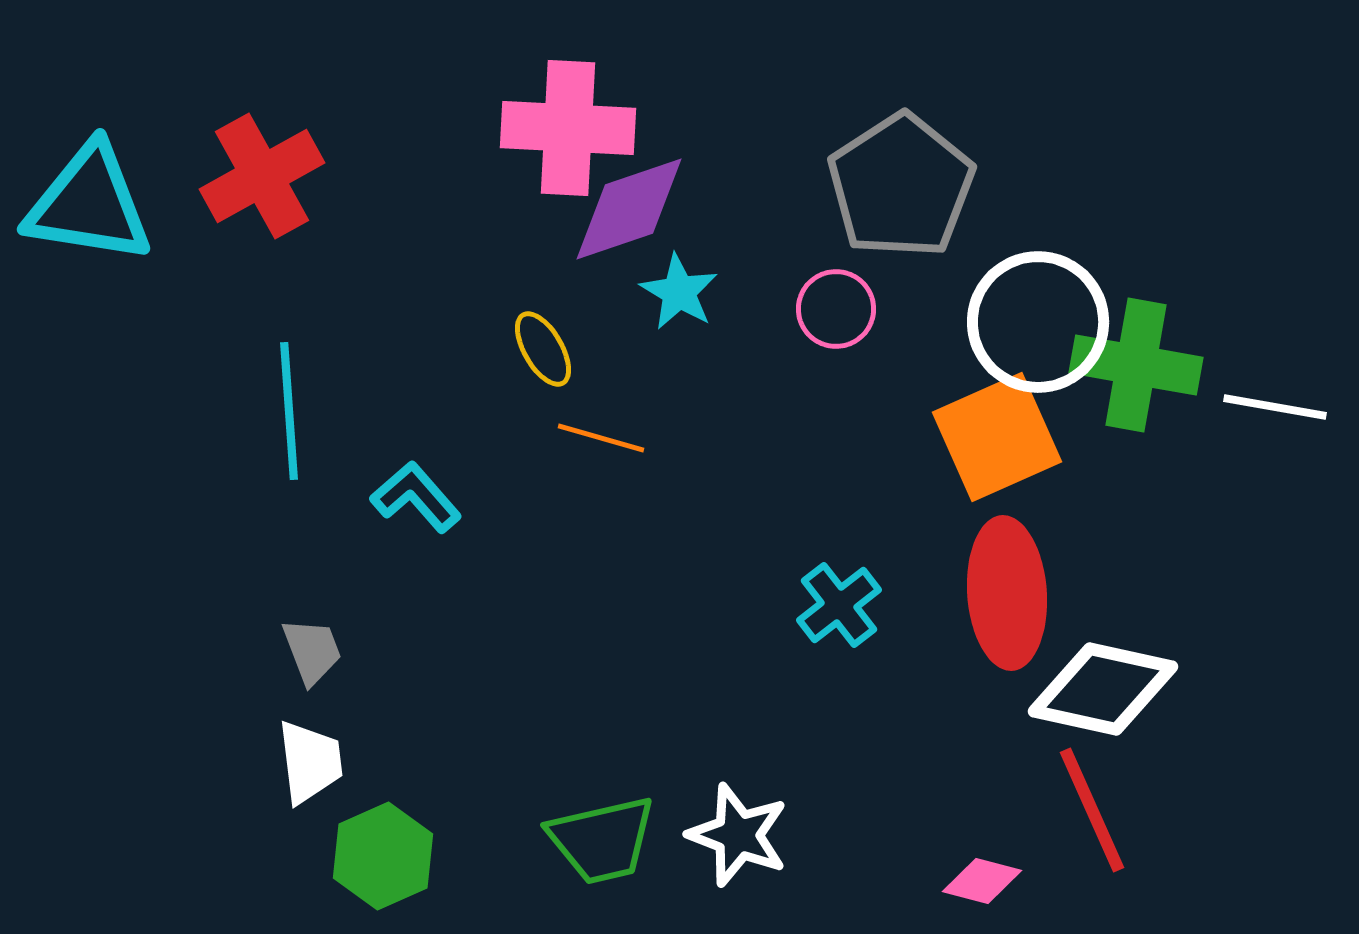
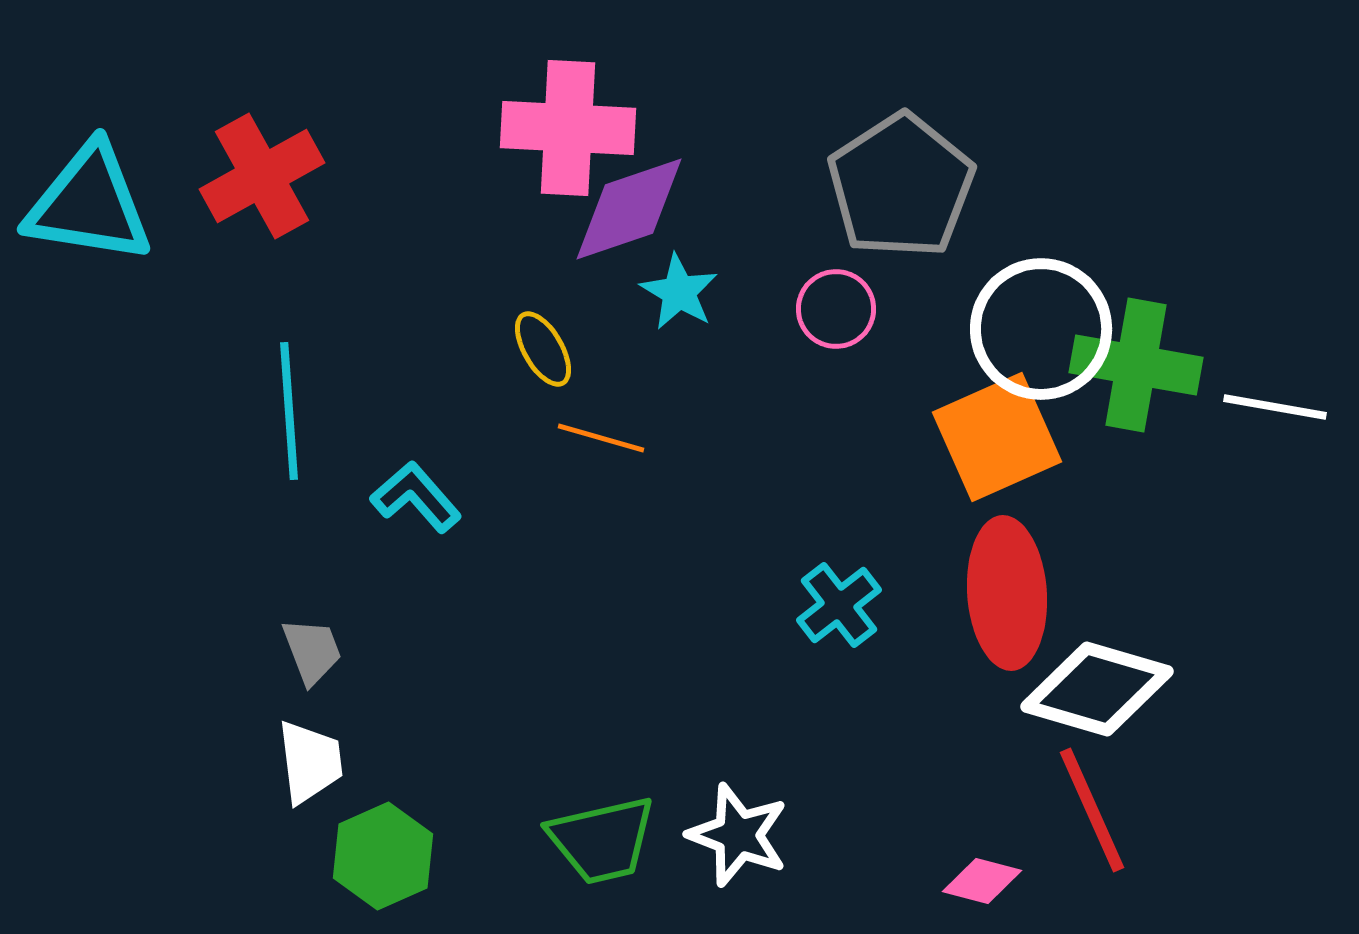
white circle: moved 3 px right, 7 px down
white diamond: moved 6 px left; rotated 4 degrees clockwise
